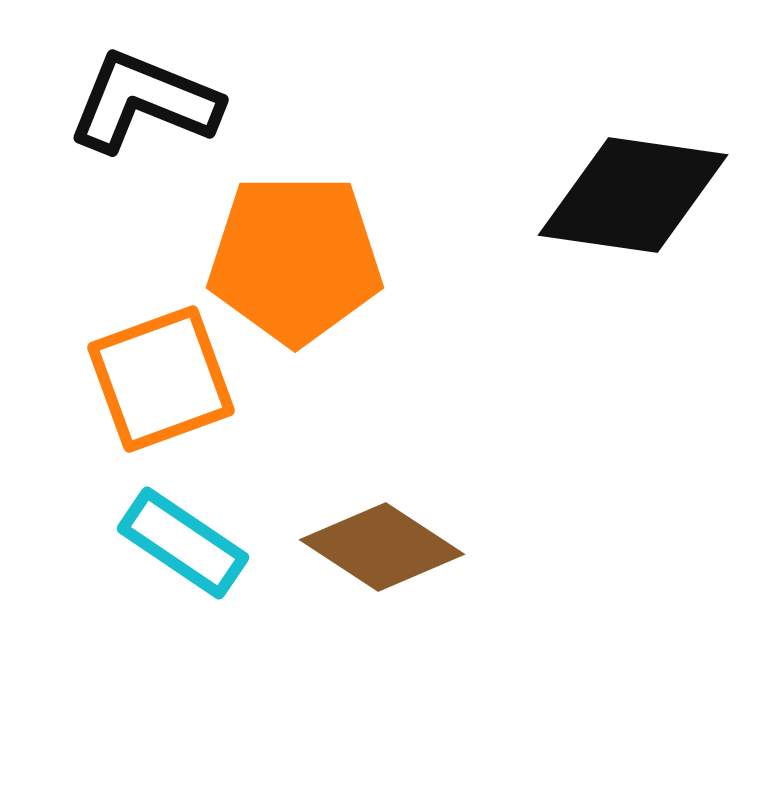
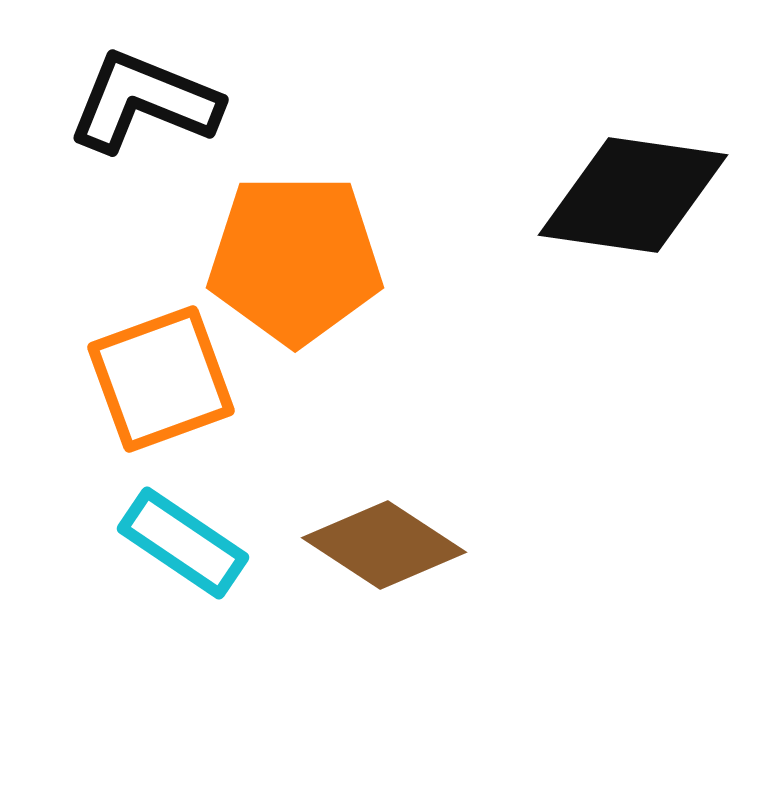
brown diamond: moved 2 px right, 2 px up
